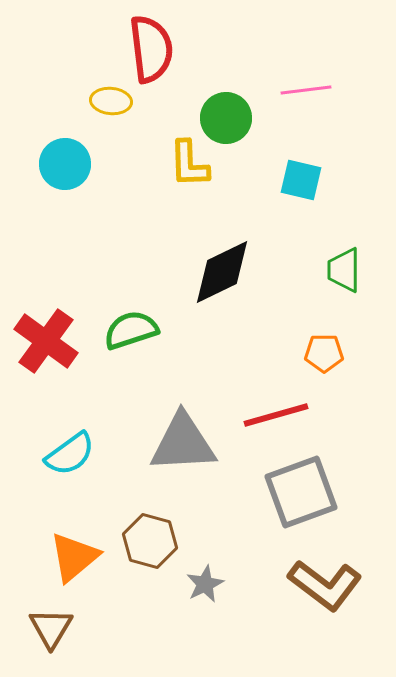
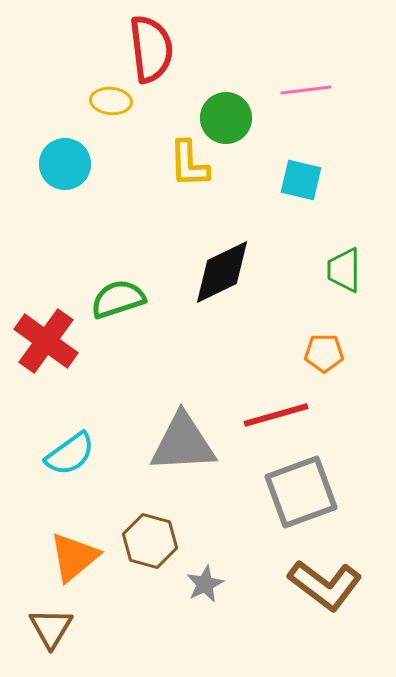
green semicircle: moved 13 px left, 31 px up
